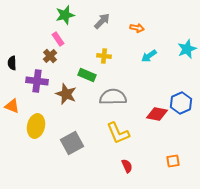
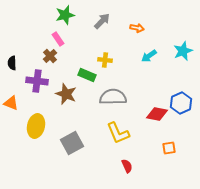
cyan star: moved 4 px left, 2 px down
yellow cross: moved 1 px right, 4 px down
orange triangle: moved 1 px left, 3 px up
orange square: moved 4 px left, 13 px up
